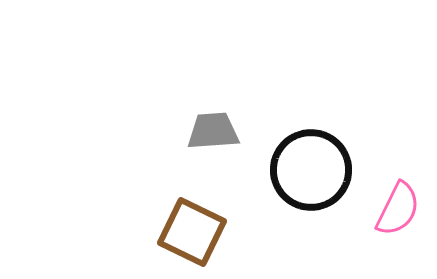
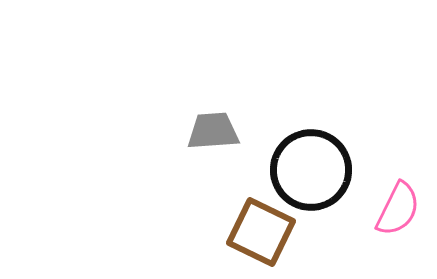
brown square: moved 69 px right
